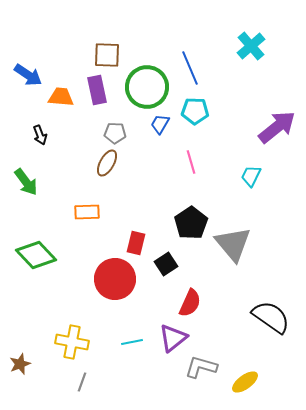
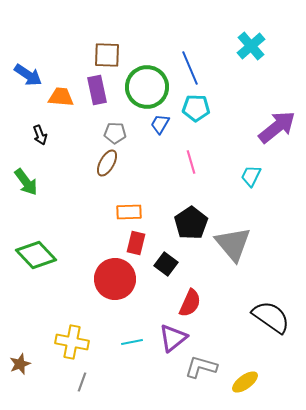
cyan pentagon: moved 1 px right, 3 px up
orange rectangle: moved 42 px right
black square: rotated 20 degrees counterclockwise
